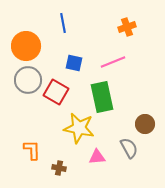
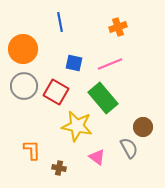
blue line: moved 3 px left, 1 px up
orange cross: moved 9 px left
orange circle: moved 3 px left, 3 px down
pink line: moved 3 px left, 2 px down
gray circle: moved 4 px left, 6 px down
green rectangle: moved 1 px right, 1 px down; rotated 28 degrees counterclockwise
brown circle: moved 2 px left, 3 px down
yellow star: moved 2 px left, 2 px up
pink triangle: rotated 42 degrees clockwise
